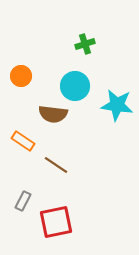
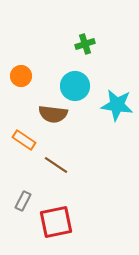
orange rectangle: moved 1 px right, 1 px up
